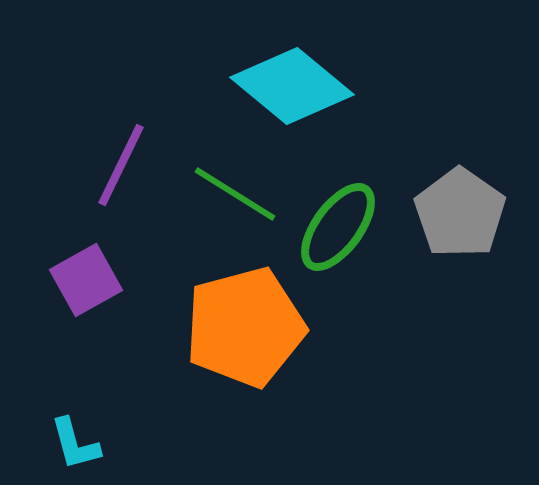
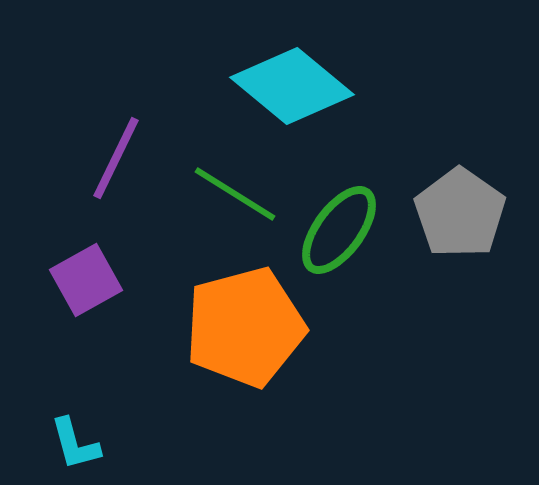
purple line: moved 5 px left, 7 px up
green ellipse: moved 1 px right, 3 px down
